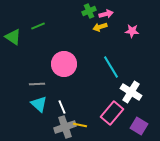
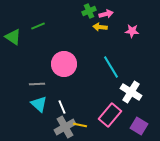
yellow arrow: rotated 24 degrees clockwise
pink rectangle: moved 2 px left, 2 px down
gray cross: rotated 10 degrees counterclockwise
